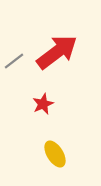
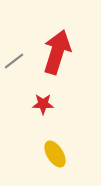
red arrow: rotated 36 degrees counterclockwise
red star: rotated 25 degrees clockwise
